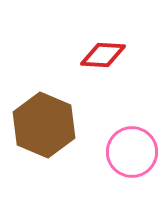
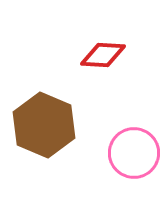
pink circle: moved 2 px right, 1 px down
